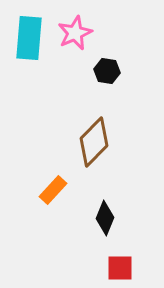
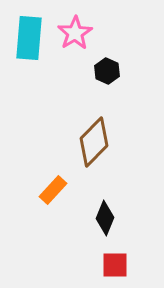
pink star: rotated 8 degrees counterclockwise
black hexagon: rotated 15 degrees clockwise
red square: moved 5 px left, 3 px up
